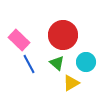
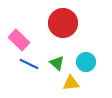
red circle: moved 12 px up
blue line: rotated 36 degrees counterclockwise
yellow triangle: rotated 24 degrees clockwise
